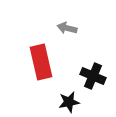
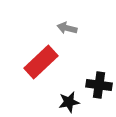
red rectangle: rotated 60 degrees clockwise
black cross: moved 6 px right, 9 px down; rotated 15 degrees counterclockwise
